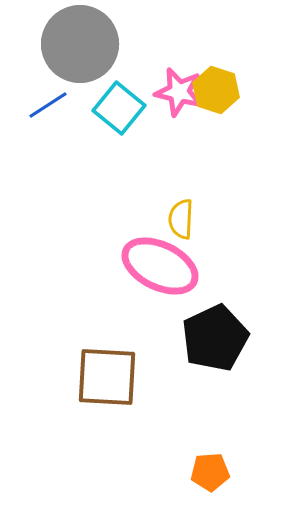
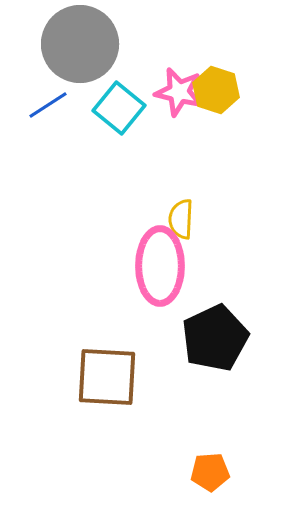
pink ellipse: rotated 64 degrees clockwise
